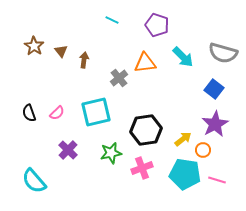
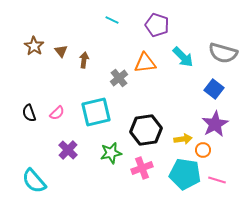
yellow arrow: rotated 30 degrees clockwise
